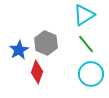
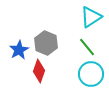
cyan triangle: moved 7 px right, 2 px down
green line: moved 1 px right, 3 px down
red diamond: moved 2 px right, 1 px up
